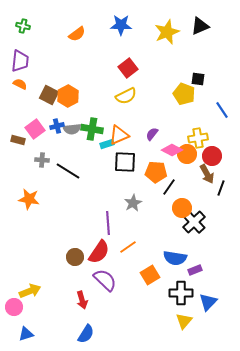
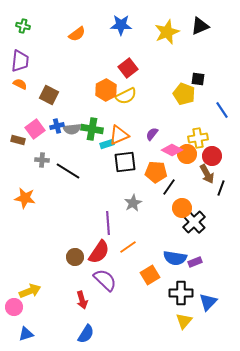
orange hexagon at (68, 96): moved 38 px right, 6 px up
black square at (125, 162): rotated 10 degrees counterclockwise
orange star at (29, 199): moved 4 px left, 1 px up
purple rectangle at (195, 270): moved 8 px up
